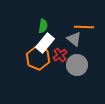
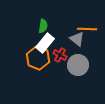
orange line: moved 3 px right, 2 px down
gray triangle: moved 3 px right
red cross: rotated 24 degrees counterclockwise
gray circle: moved 1 px right
